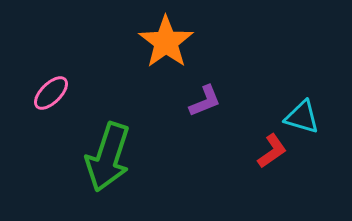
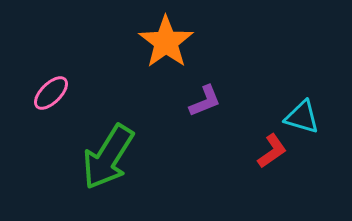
green arrow: rotated 14 degrees clockwise
